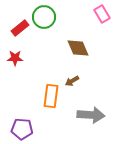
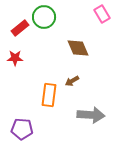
orange rectangle: moved 2 px left, 1 px up
